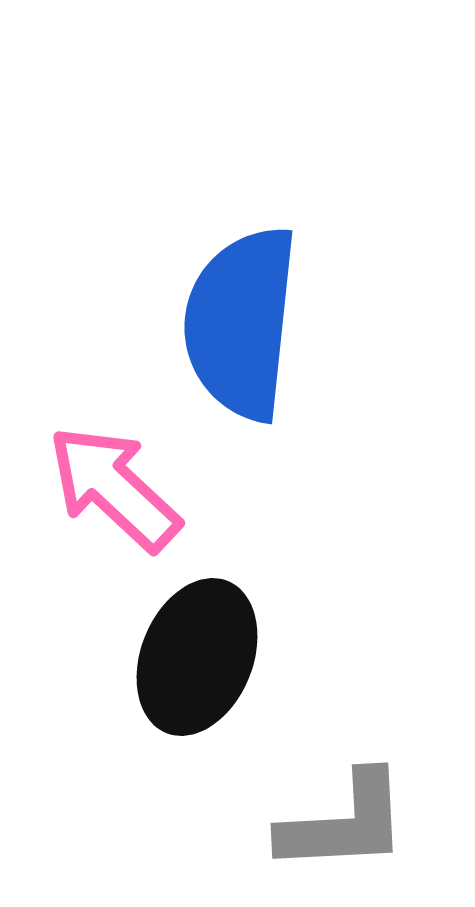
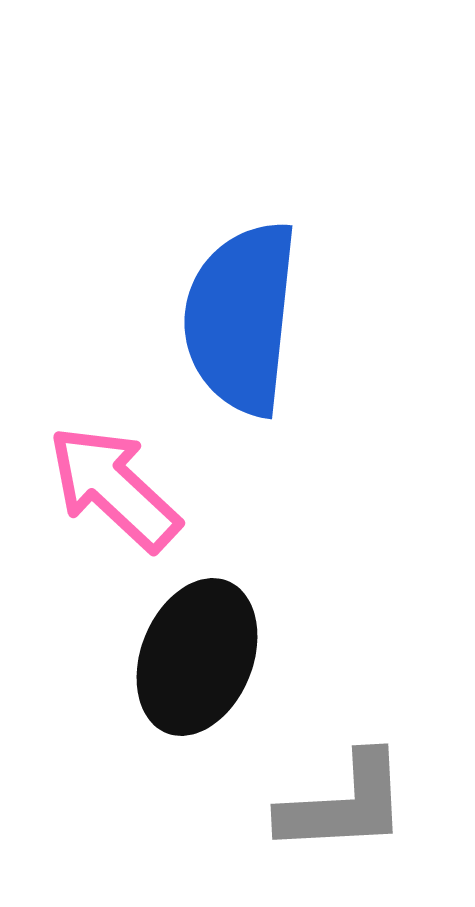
blue semicircle: moved 5 px up
gray L-shape: moved 19 px up
